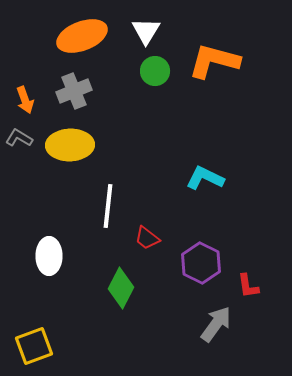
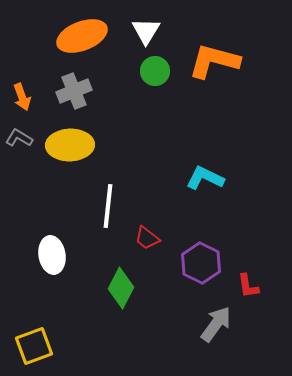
orange arrow: moved 3 px left, 3 px up
white ellipse: moved 3 px right, 1 px up; rotated 9 degrees counterclockwise
